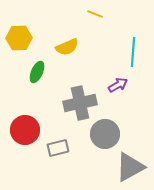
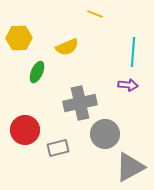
purple arrow: moved 10 px right; rotated 36 degrees clockwise
